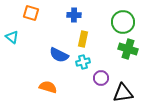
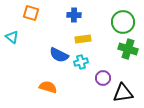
yellow rectangle: rotated 70 degrees clockwise
cyan cross: moved 2 px left
purple circle: moved 2 px right
